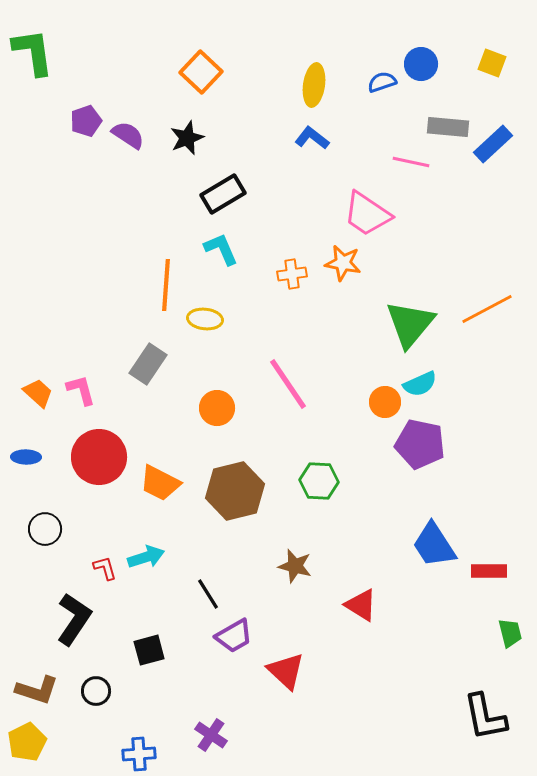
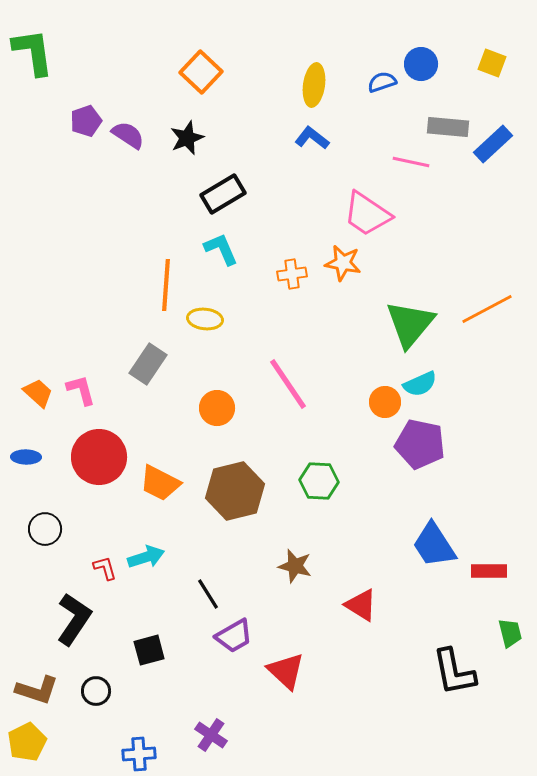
black L-shape at (485, 717): moved 31 px left, 45 px up
